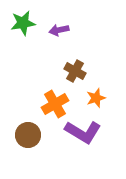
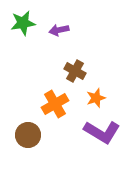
purple L-shape: moved 19 px right
